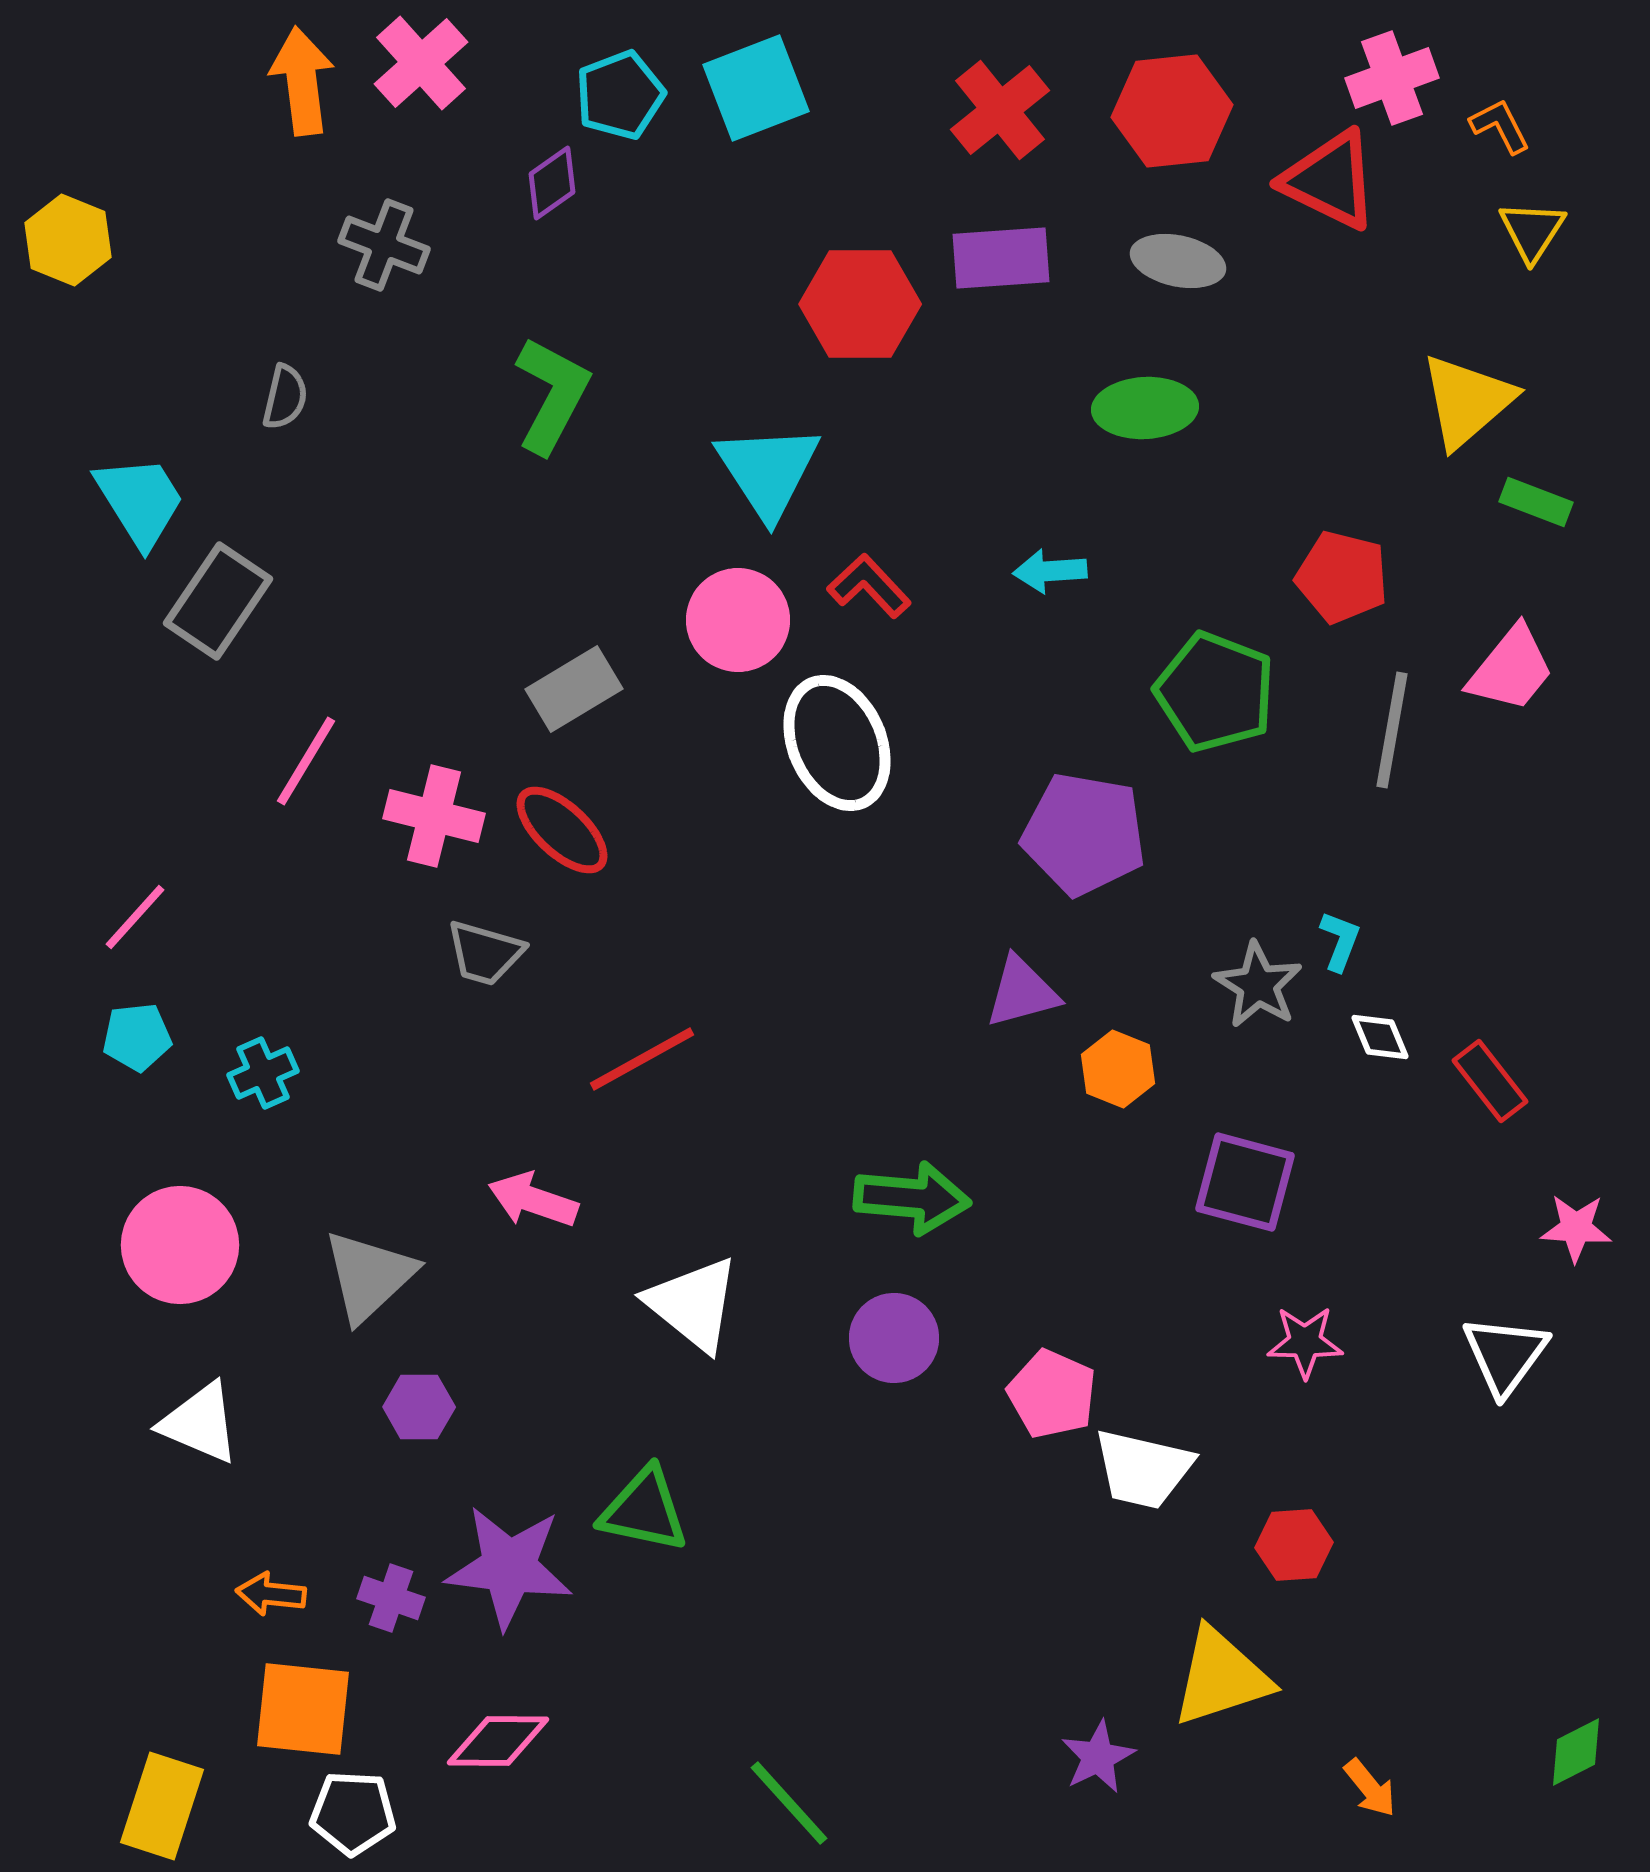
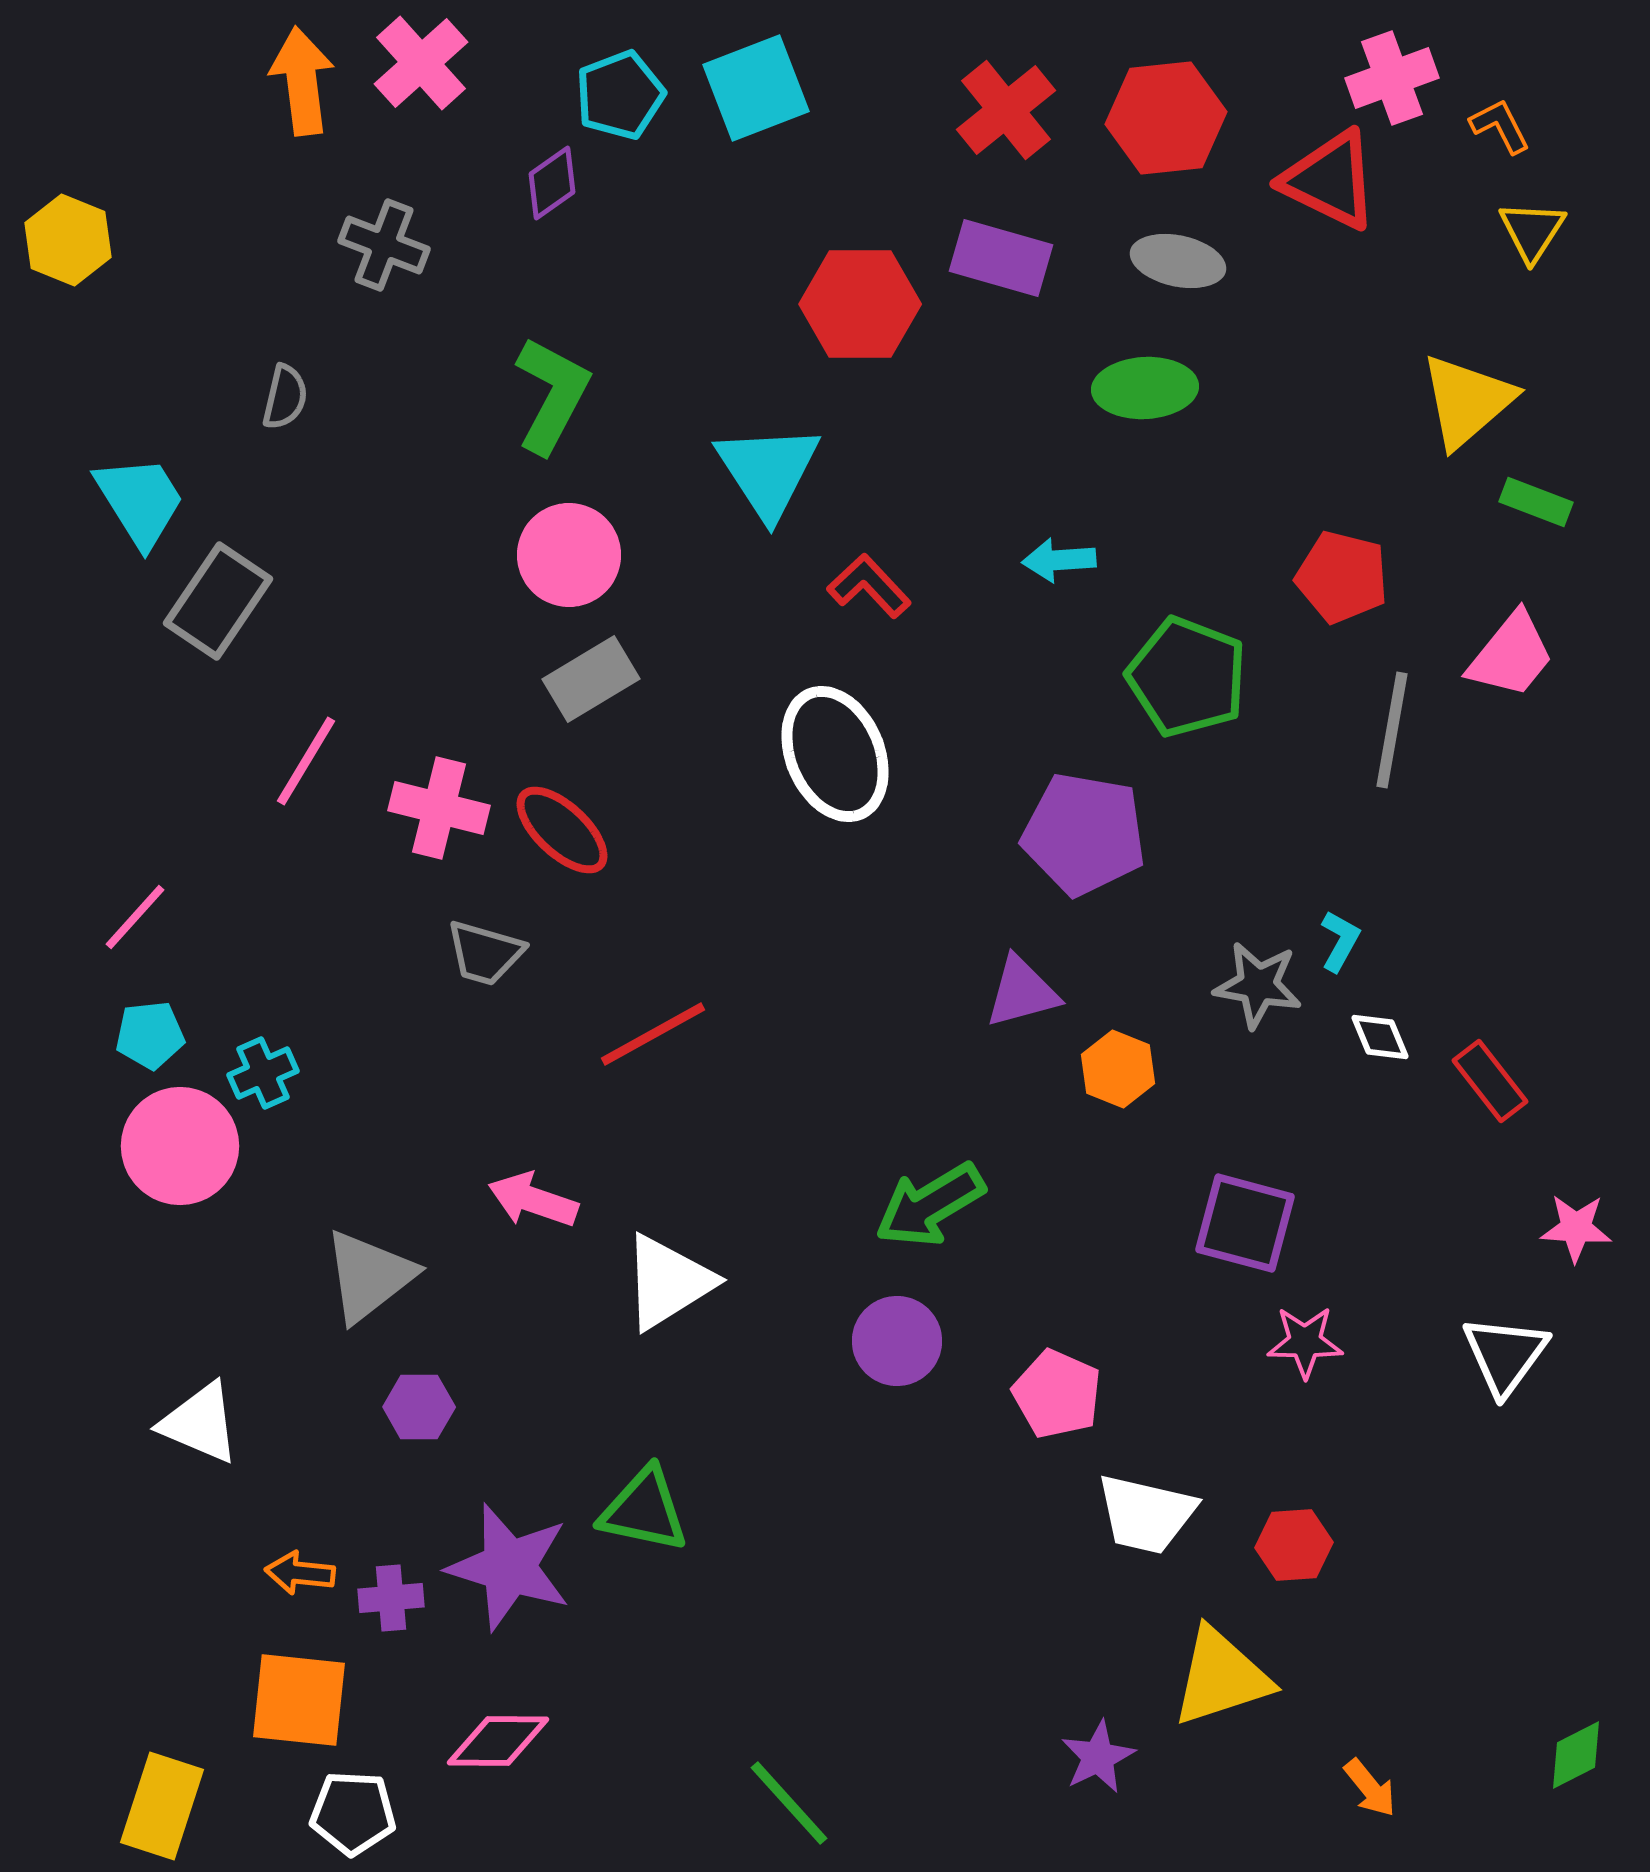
red cross at (1000, 110): moved 6 px right
red hexagon at (1172, 111): moved 6 px left, 7 px down
purple rectangle at (1001, 258): rotated 20 degrees clockwise
green ellipse at (1145, 408): moved 20 px up
cyan arrow at (1050, 571): moved 9 px right, 11 px up
pink circle at (738, 620): moved 169 px left, 65 px up
pink trapezoid at (1511, 669): moved 14 px up
gray rectangle at (574, 689): moved 17 px right, 10 px up
green pentagon at (1215, 692): moved 28 px left, 15 px up
white ellipse at (837, 743): moved 2 px left, 11 px down
pink cross at (434, 816): moved 5 px right, 8 px up
cyan L-shape at (1340, 941): rotated 8 degrees clockwise
gray star at (1258, 985): rotated 22 degrees counterclockwise
cyan pentagon at (137, 1037): moved 13 px right, 2 px up
red line at (642, 1059): moved 11 px right, 25 px up
purple square at (1245, 1182): moved 41 px down
green arrow at (912, 1198): moved 18 px right, 7 px down; rotated 144 degrees clockwise
pink circle at (180, 1245): moved 99 px up
gray triangle at (369, 1276): rotated 5 degrees clockwise
white triangle at (693, 1304): moved 25 px left, 22 px up; rotated 49 degrees clockwise
purple circle at (894, 1338): moved 3 px right, 3 px down
pink pentagon at (1052, 1394): moved 5 px right
white trapezoid at (1143, 1469): moved 3 px right, 45 px down
purple star at (509, 1567): rotated 10 degrees clockwise
orange arrow at (271, 1594): moved 29 px right, 21 px up
purple cross at (391, 1598): rotated 24 degrees counterclockwise
orange square at (303, 1709): moved 4 px left, 9 px up
green diamond at (1576, 1752): moved 3 px down
